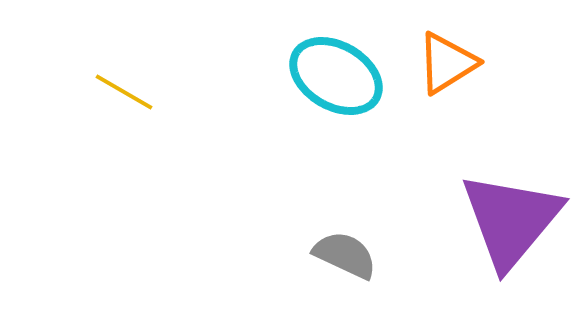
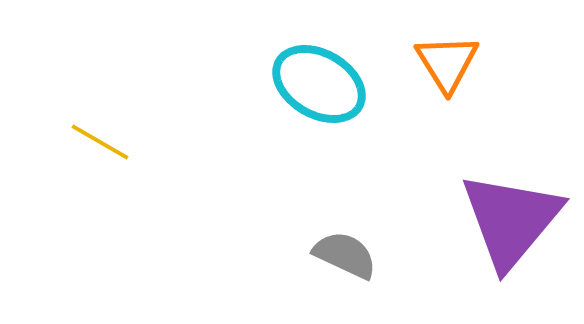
orange triangle: rotated 30 degrees counterclockwise
cyan ellipse: moved 17 px left, 8 px down
yellow line: moved 24 px left, 50 px down
